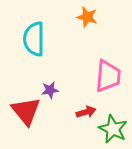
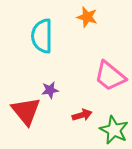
cyan semicircle: moved 8 px right, 3 px up
pink trapezoid: moved 2 px right; rotated 124 degrees clockwise
red arrow: moved 4 px left, 3 px down
green star: moved 1 px right, 1 px down
